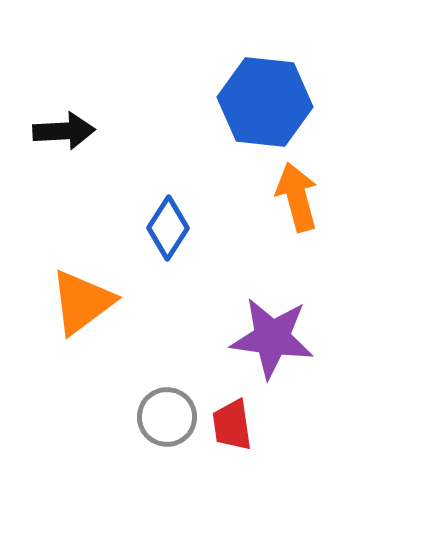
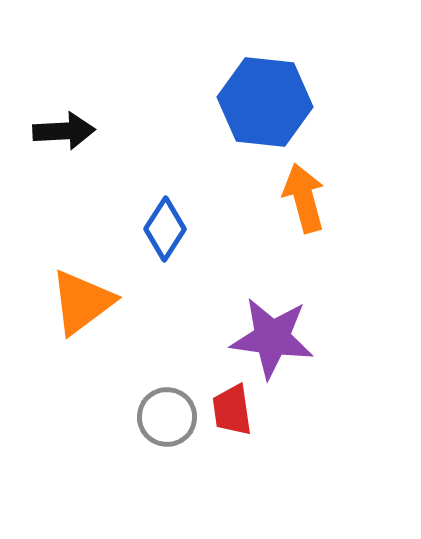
orange arrow: moved 7 px right, 1 px down
blue diamond: moved 3 px left, 1 px down
red trapezoid: moved 15 px up
